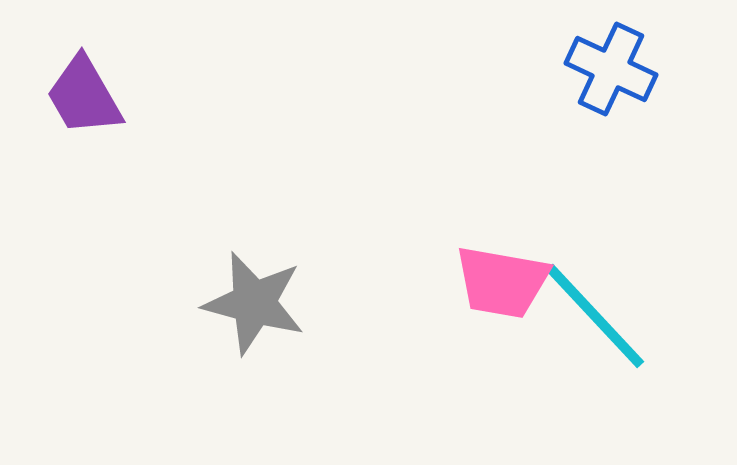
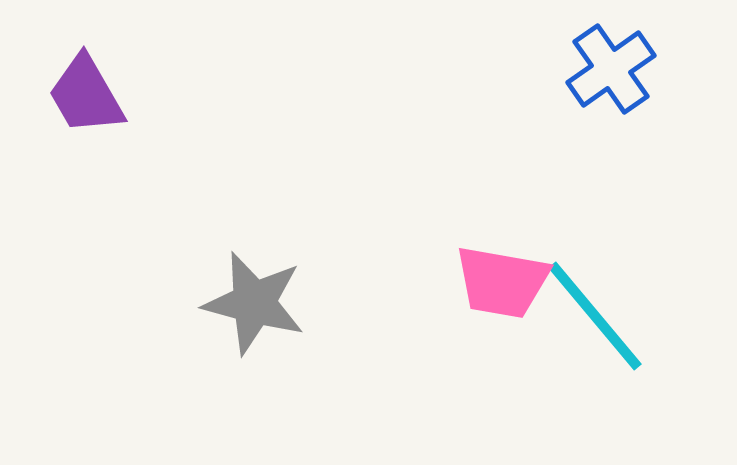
blue cross: rotated 30 degrees clockwise
purple trapezoid: moved 2 px right, 1 px up
cyan line: rotated 3 degrees clockwise
